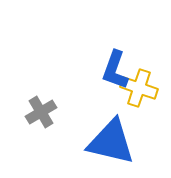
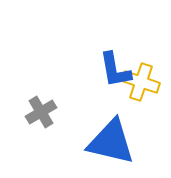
blue L-shape: rotated 30 degrees counterclockwise
yellow cross: moved 2 px right, 6 px up
